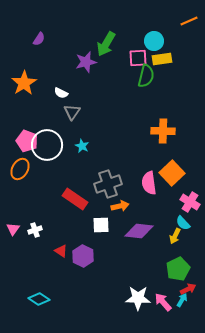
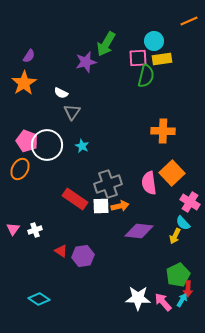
purple semicircle: moved 10 px left, 17 px down
white square: moved 19 px up
purple hexagon: rotated 25 degrees clockwise
green pentagon: moved 6 px down
red arrow: rotated 119 degrees clockwise
